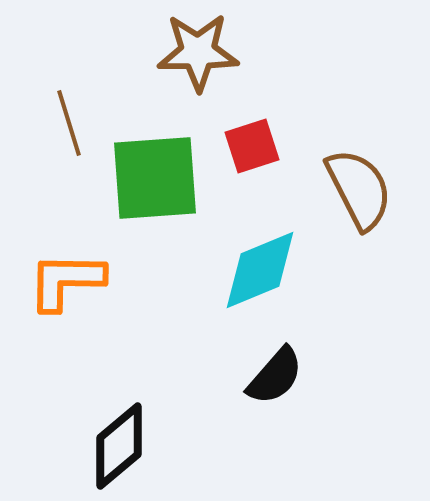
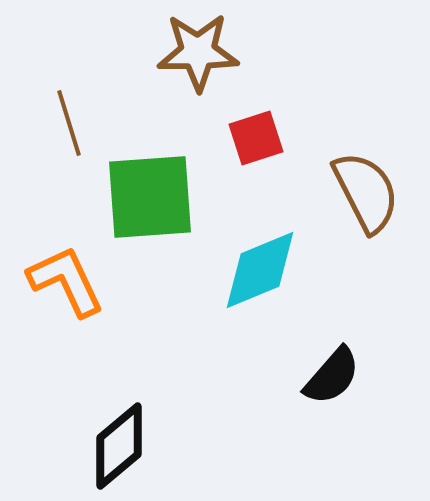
red square: moved 4 px right, 8 px up
green square: moved 5 px left, 19 px down
brown semicircle: moved 7 px right, 3 px down
orange L-shape: rotated 64 degrees clockwise
black semicircle: moved 57 px right
